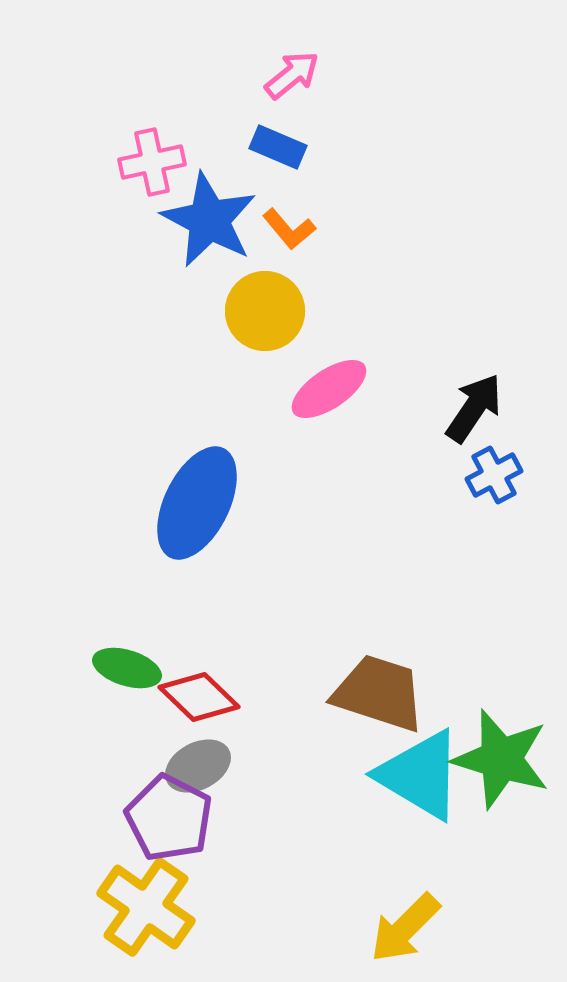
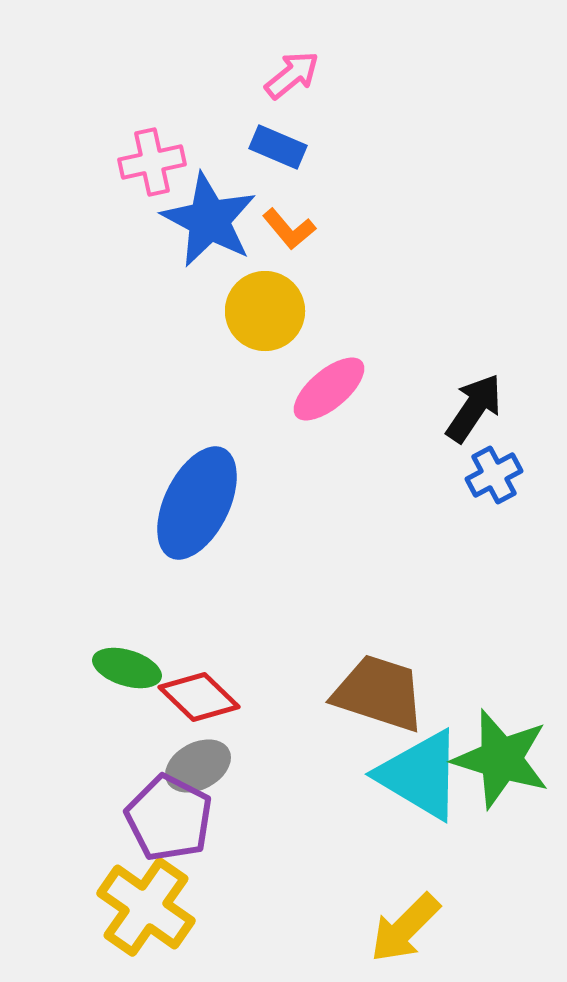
pink ellipse: rotated 6 degrees counterclockwise
